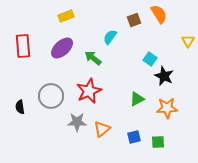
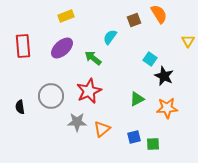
green square: moved 5 px left, 2 px down
